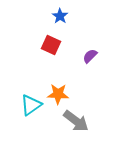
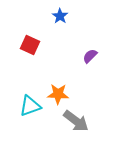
red square: moved 21 px left
cyan triangle: moved 1 px left, 1 px down; rotated 15 degrees clockwise
